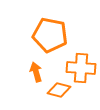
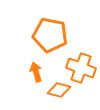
orange cross: rotated 16 degrees clockwise
